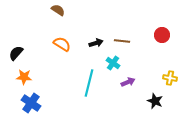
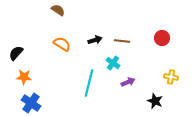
red circle: moved 3 px down
black arrow: moved 1 px left, 3 px up
yellow cross: moved 1 px right, 1 px up
